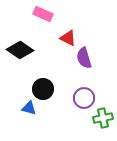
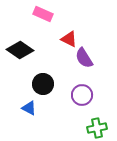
red triangle: moved 1 px right, 1 px down
purple semicircle: rotated 15 degrees counterclockwise
black circle: moved 5 px up
purple circle: moved 2 px left, 3 px up
blue triangle: rotated 14 degrees clockwise
green cross: moved 6 px left, 10 px down
